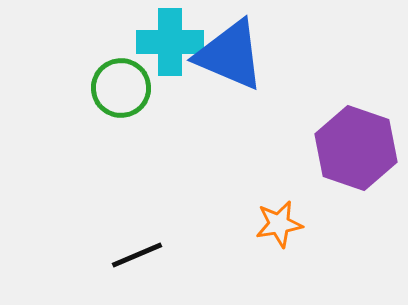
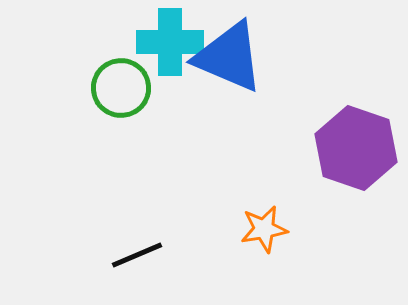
blue triangle: moved 1 px left, 2 px down
orange star: moved 15 px left, 5 px down
